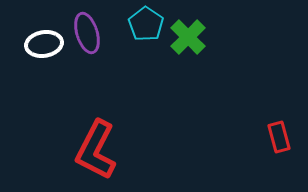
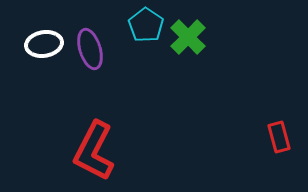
cyan pentagon: moved 1 px down
purple ellipse: moved 3 px right, 16 px down
red L-shape: moved 2 px left, 1 px down
